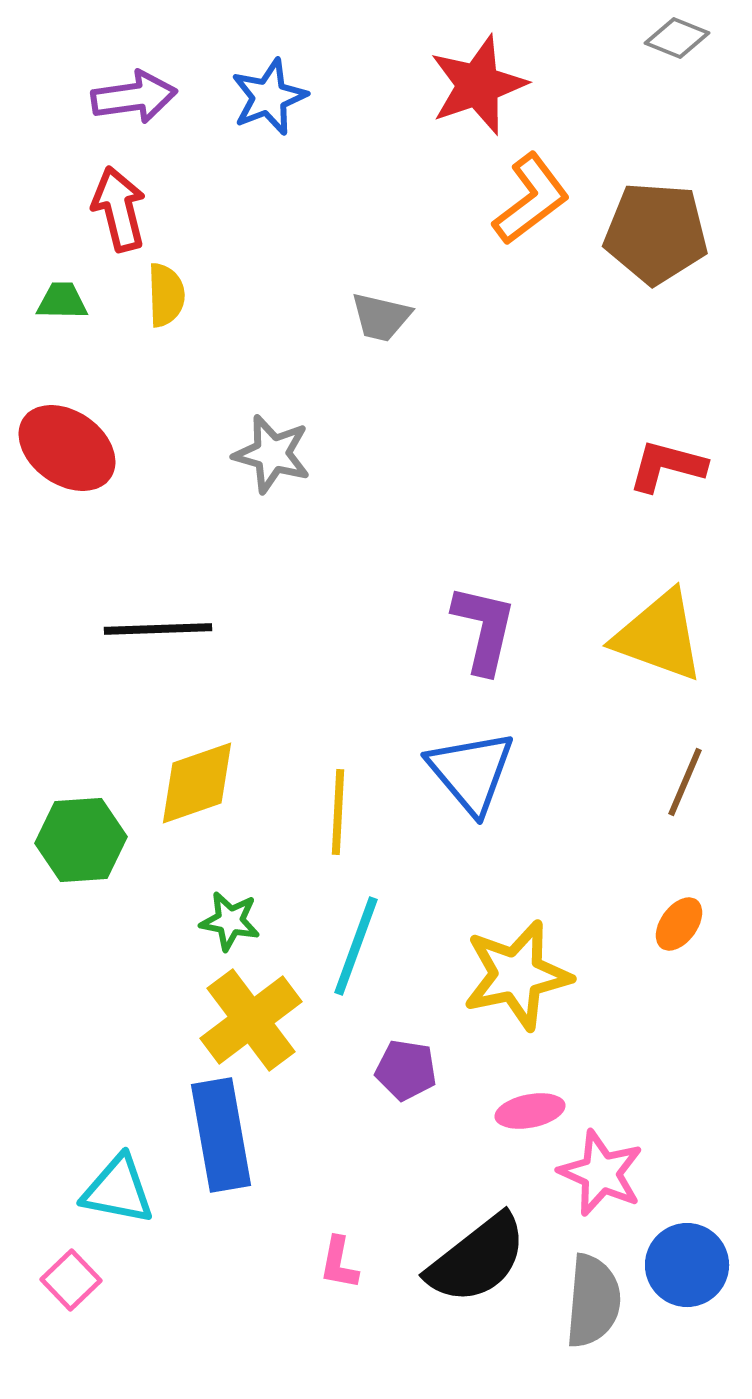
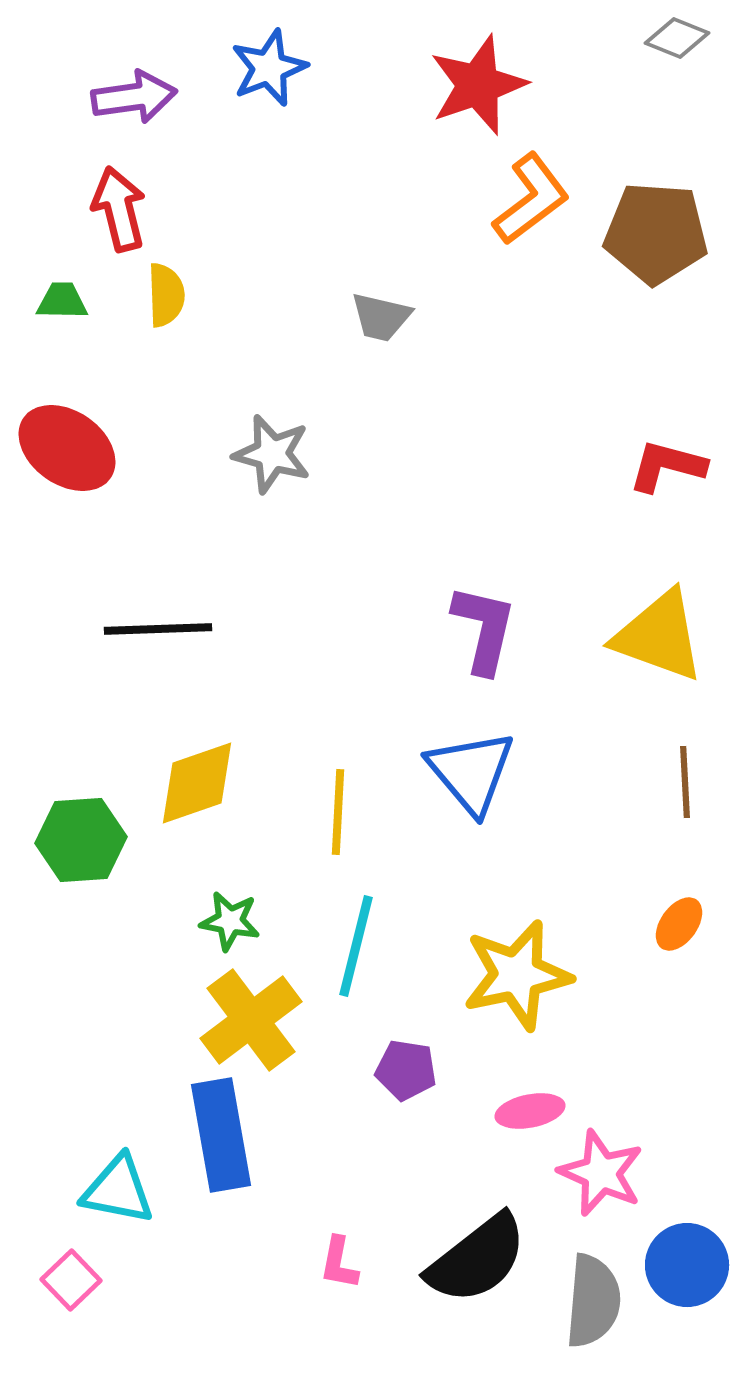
blue star: moved 29 px up
brown line: rotated 26 degrees counterclockwise
cyan line: rotated 6 degrees counterclockwise
